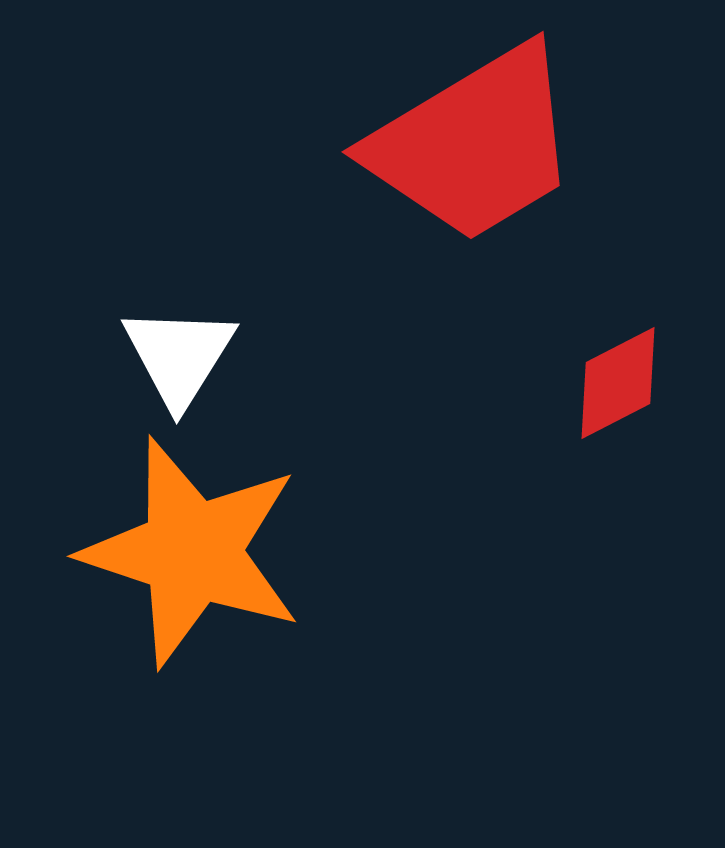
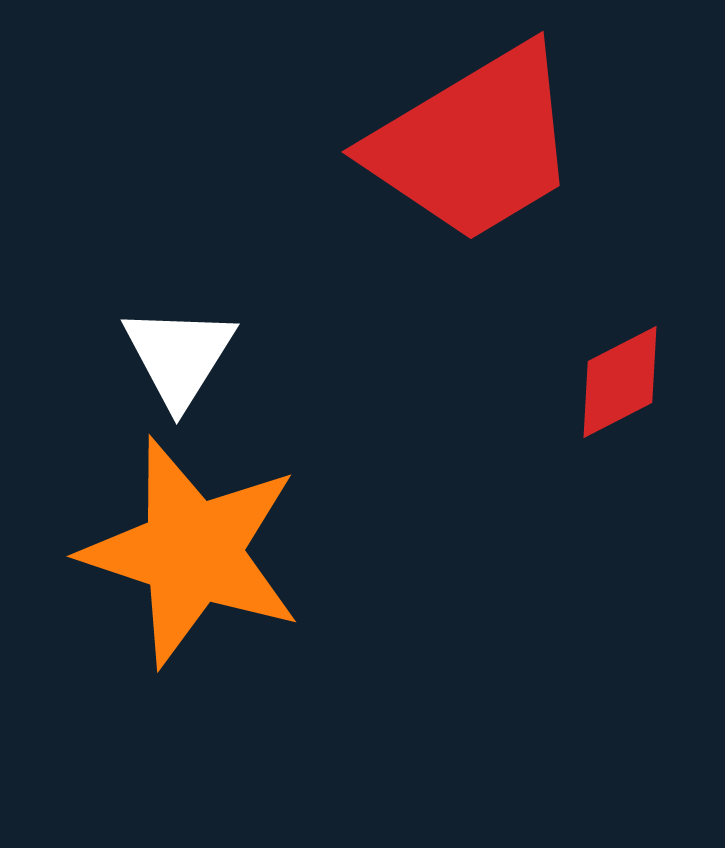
red diamond: moved 2 px right, 1 px up
